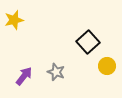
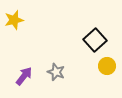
black square: moved 7 px right, 2 px up
